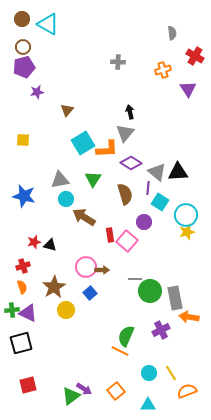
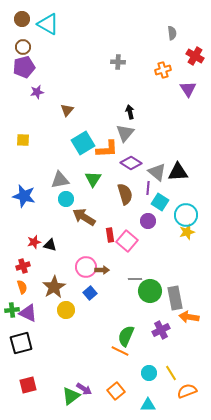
purple circle at (144, 222): moved 4 px right, 1 px up
